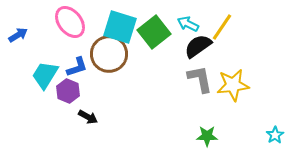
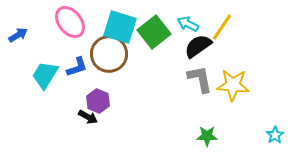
yellow star: rotated 12 degrees clockwise
purple hexagon: moved 30 px right, 10 px down
